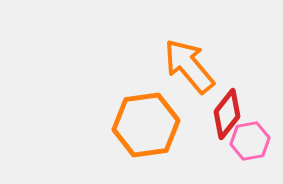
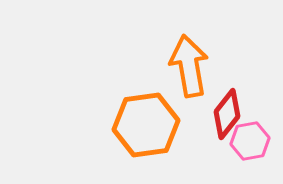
orange arrow: rotated 30 degrees clockwise
